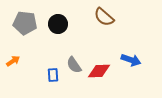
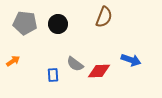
brown semicircle: rotated 110 degrees counterclockwise
gray semicircle: moved 1 px right, 1 px up; rotated 18 degrees counterclockwise
